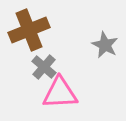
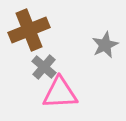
gray star: rotated 20 degrees clockwise
